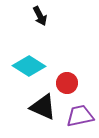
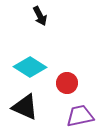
cyan diamond: moved 1 px right, 1 px down
black triangle: moved 18 px left
